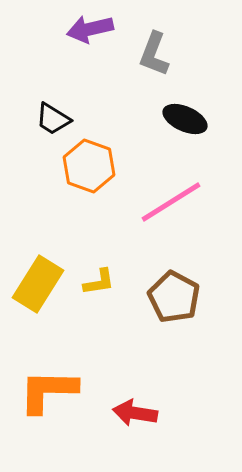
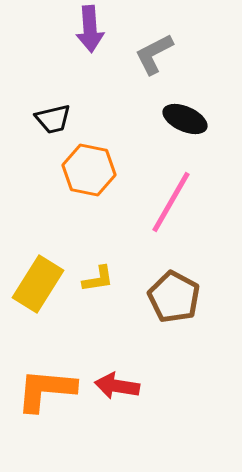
purple arrow: rotated 81 degrees counterclockwise
gray L-shape: rotated 42 degrees clockwise
black trapezoid: rotated 45 degrees counterclockwise
orange hexagon: moved 4 px down; rotated 9 degrees counterclockwise
pink line: rotated 28 degrees counterclockwise
yellow L-shape: moved 1 px left, 3 px up
orange L-shape: moved 2 px left, 1 px up; rotated 4 degrees clockwise
red arrow: moved 18 px left, 27 px up
